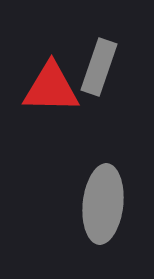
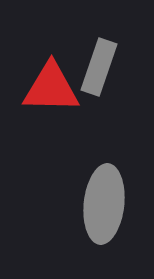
gray ellipse: moved 1 px right
